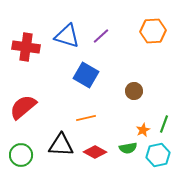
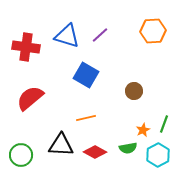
purple line: moved 1 px left, 1 px up
red semicircle: moved 7 px right, 9 px up
cyan hexagon: rotated 15 degrees counterclockwise
